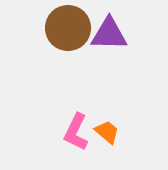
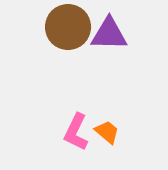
brown circle: moved 1 px up
